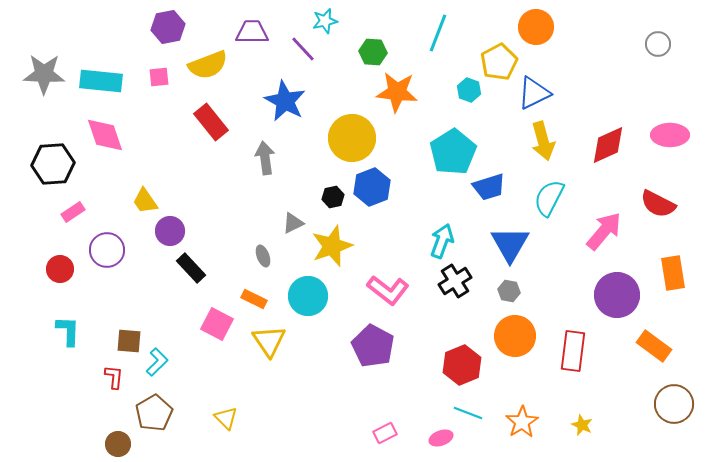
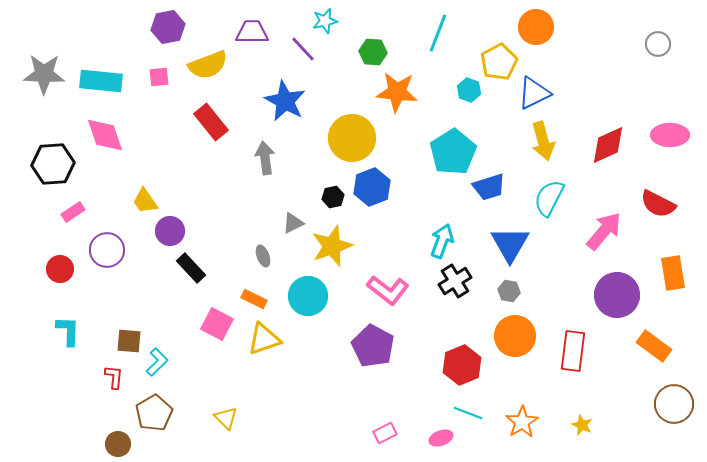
yellow triangle at (269, 341): moved 5 px left, 2 px up; rotated 45 degrees clockwise
